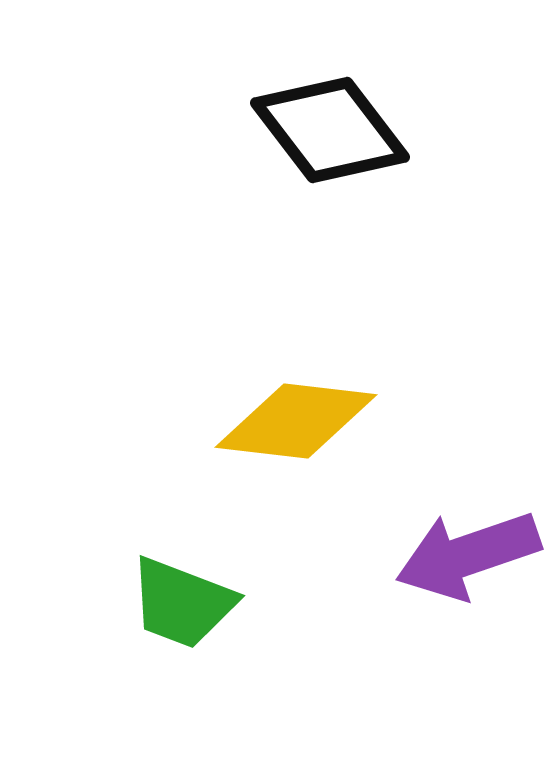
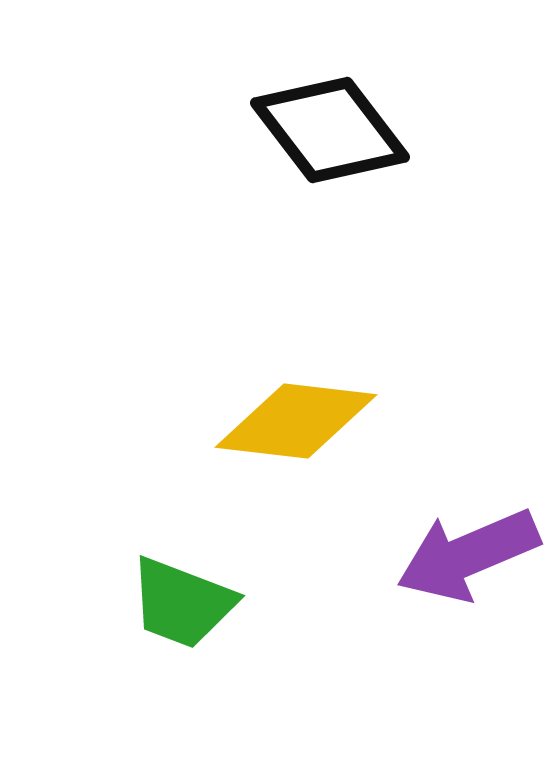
purple arrow: rotated 4 degrees counterclockwise
